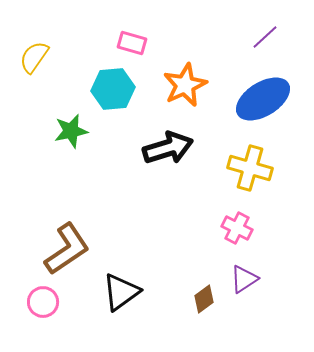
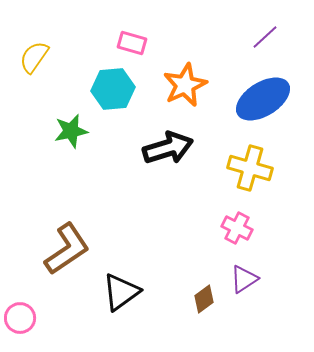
pink circle: moved 23 px left, 16 px down
